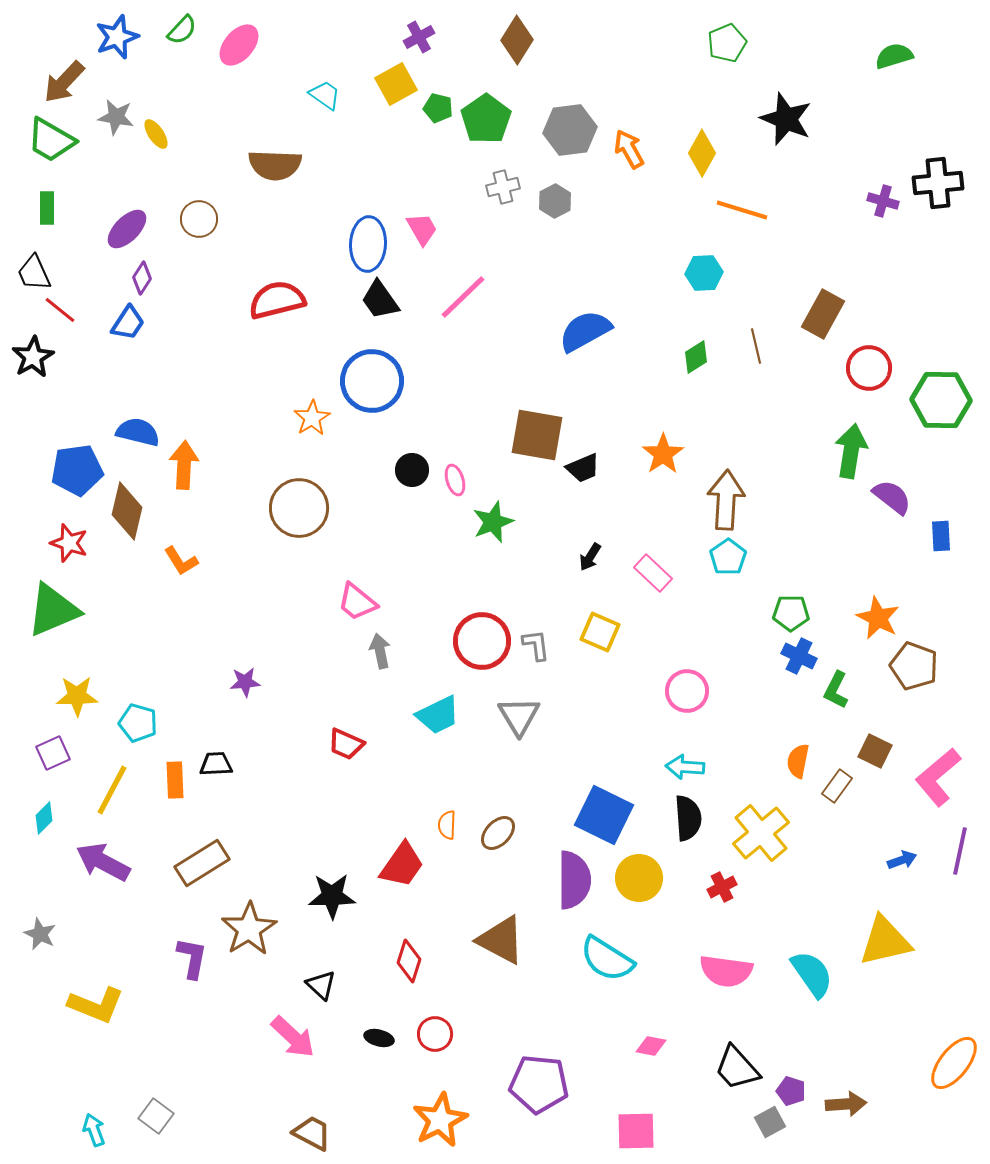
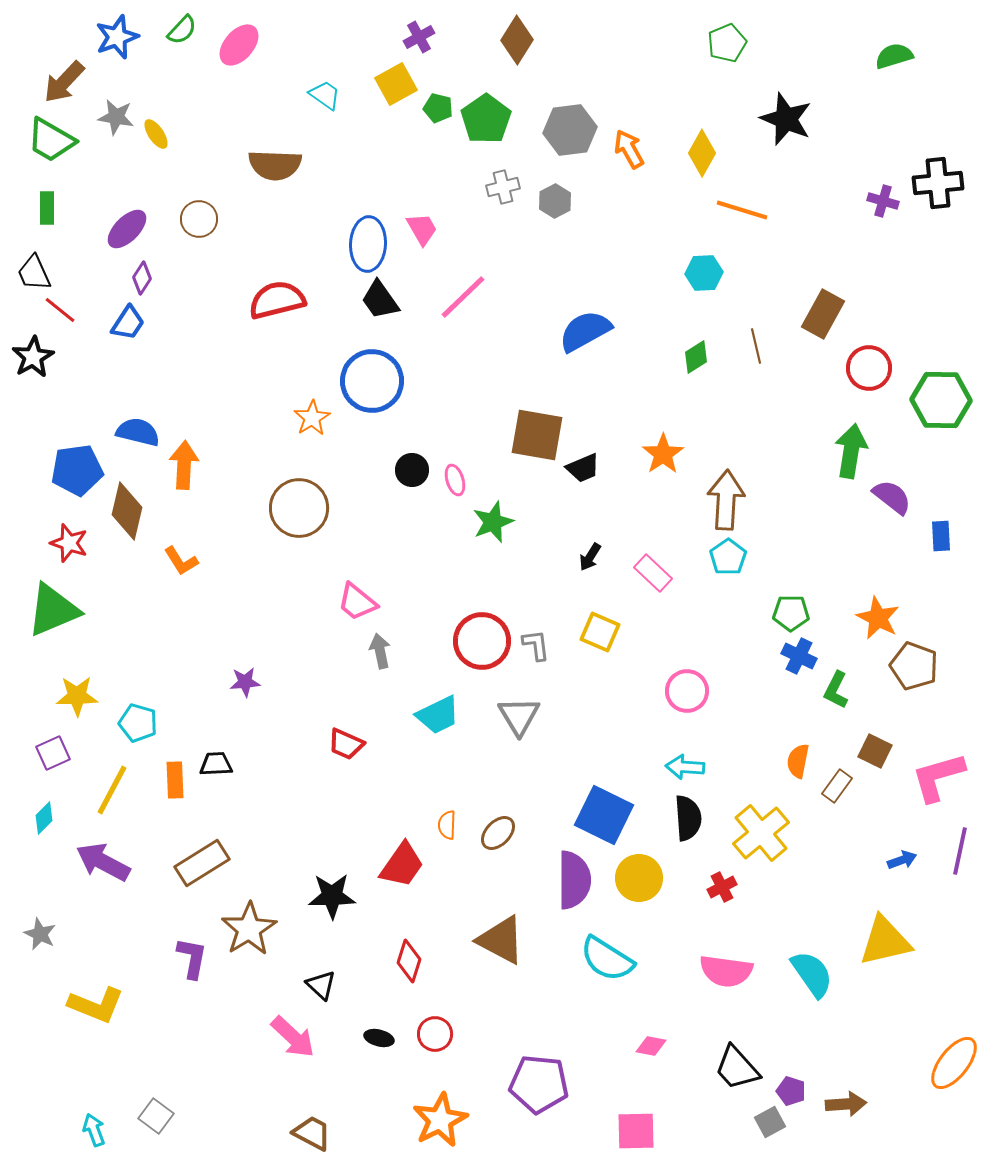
pink L-shape at (938, 777): rotated 24 degrees clockwise
